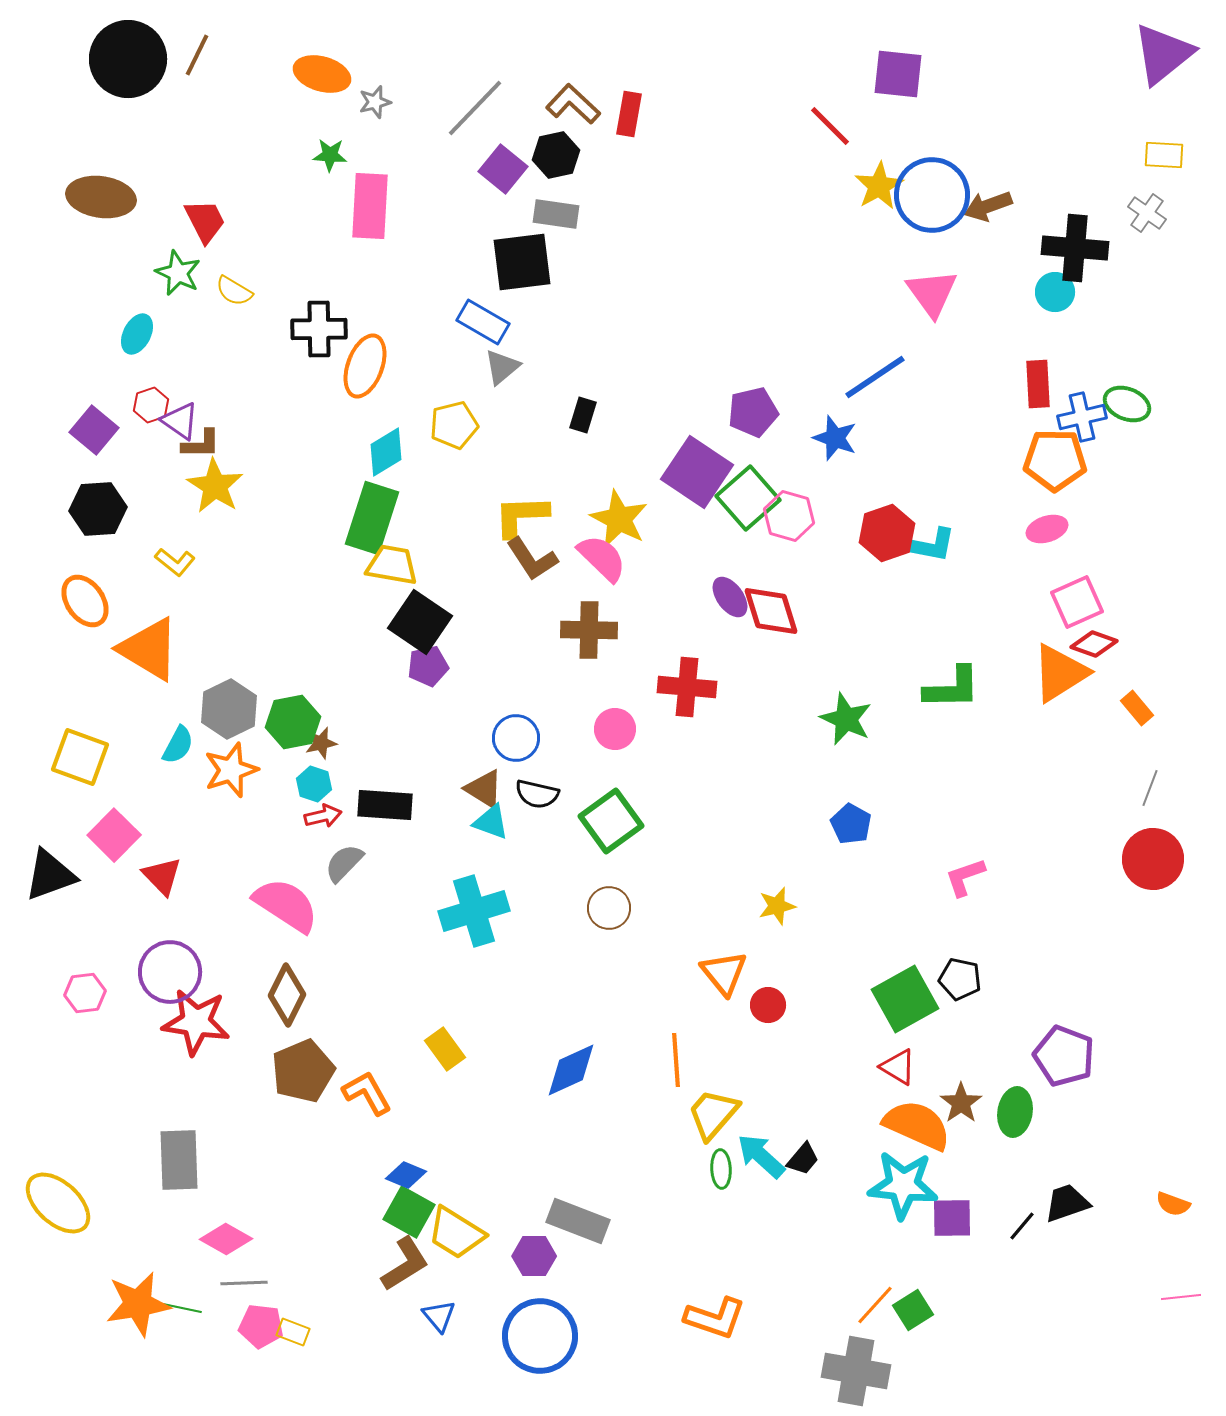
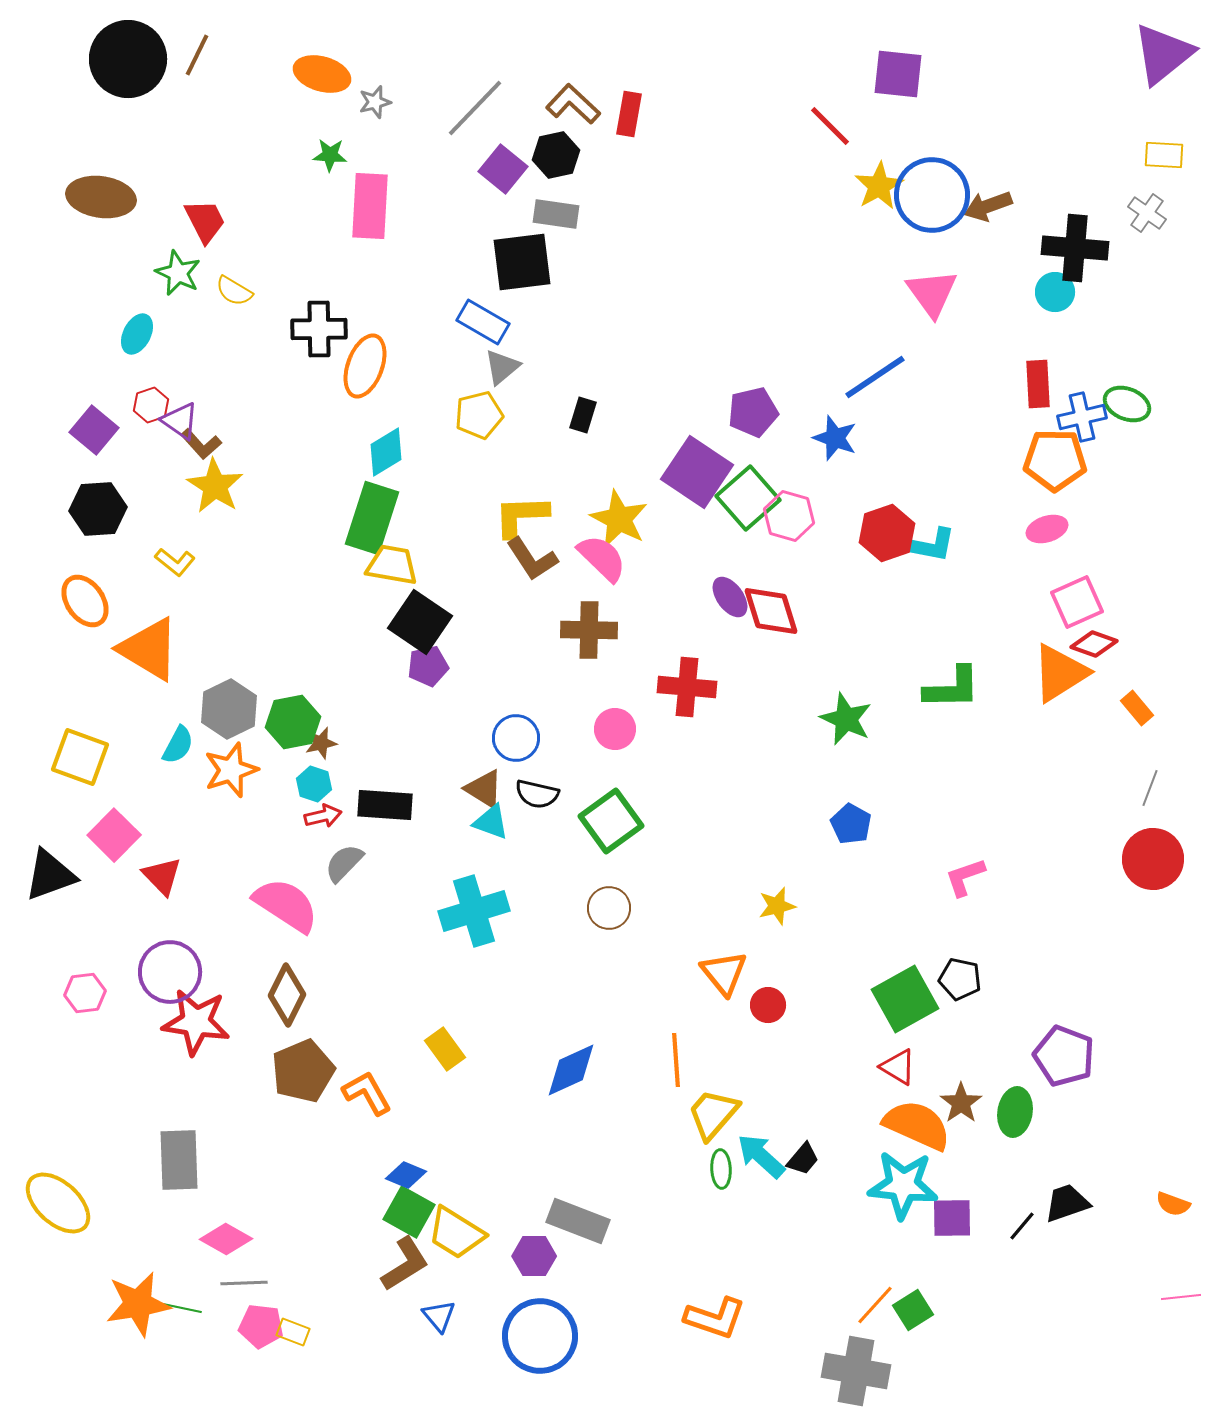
yellow pentagon at (454, 425): moved 25 px right, 10 px up
brown L-shape at (201, 444): rotated 48 degrees clockwise
